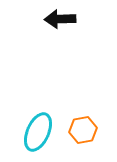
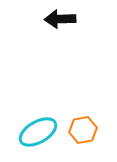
cyan ellipse: rotated 36 degrees clockwise
